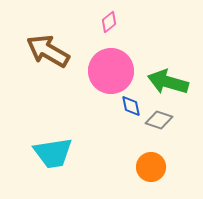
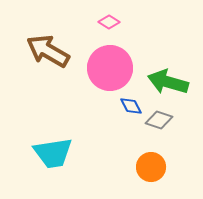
pink diamond: rotated 70 degrees clockwise
pink circle: moved 1 px left, 3 px up
blue diamond: rotated 15 degrees counterclockwise
